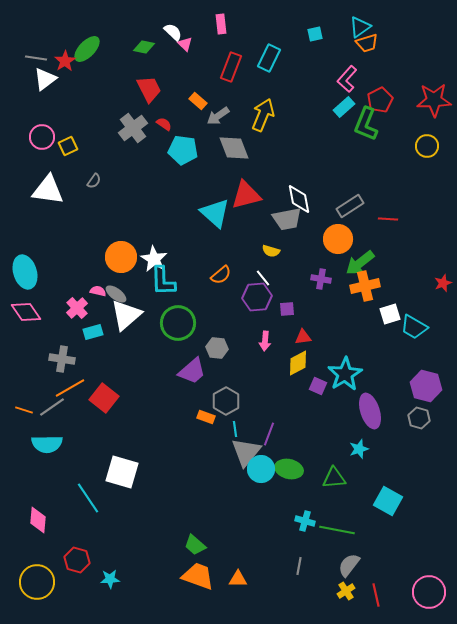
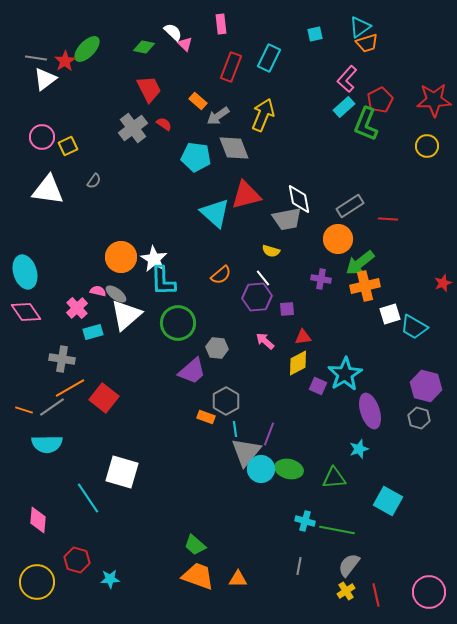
cyan pentagon at (183, 150): moved 13 px right, 7 px down
pink arrow at (265, 341): rotated 126 degrees clockwise
